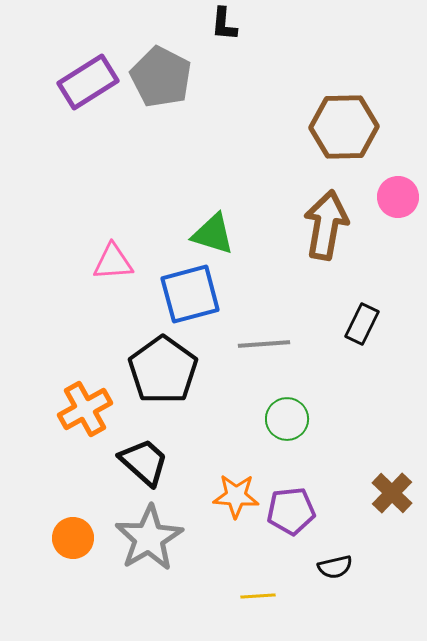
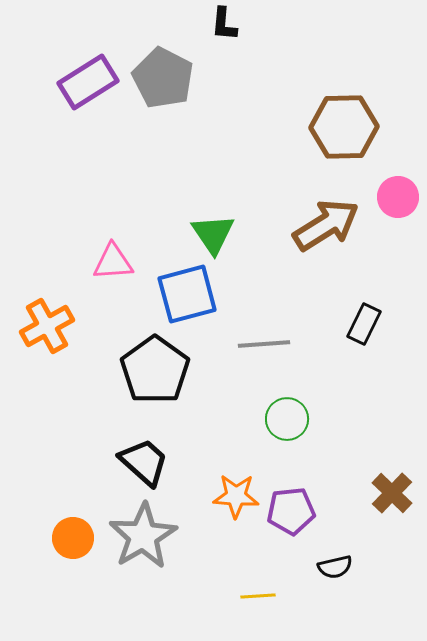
gray pentagon: moved 2 px right, 1 px down
brown arrow: rotated 48 degrees clockwise
green triangle: rotated 39 degrees clockwise
blue square: moved 3 px left
black rectangle: moved 2 px right
black pentagon: moved 8 px left
orange cross: moved 38 px left, 83 px up
gray star: moved 6 px left, 2 px up
